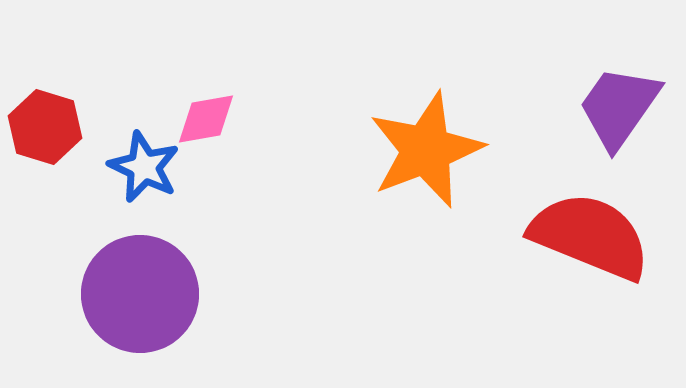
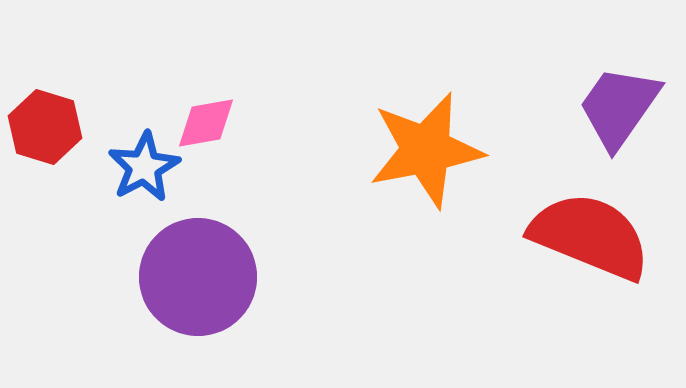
pink diamond: moved 4 px down
orange star: rotated 10 degrees clockwise
blue star: rotated 18 degrees clockwise
purple circle: moved 58 px right, 17 px up
